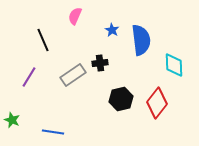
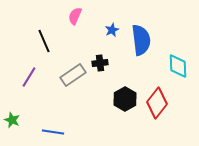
blue star: rotated 16 degrees clockwise
black line: moved 1 px right, 1 px down
cyan diamond: moved 4 px right, 1 px down
black hexagon: moved 4 px right; rotated 15 degrees counterclockwise
